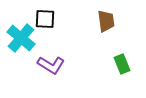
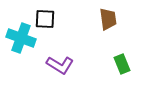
brown trapezoid: moved 2 px right, 2 px up
cyan cross: rotated 20 degrees counterclockwise
purple L-shape: moved 9 px right
